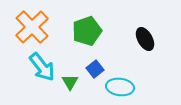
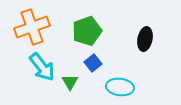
orange cross: rotated 24 degrees clockwise
black ellipse: rotated 40 degrees clockwise
blue square: moved 2 px left, 6 px up
